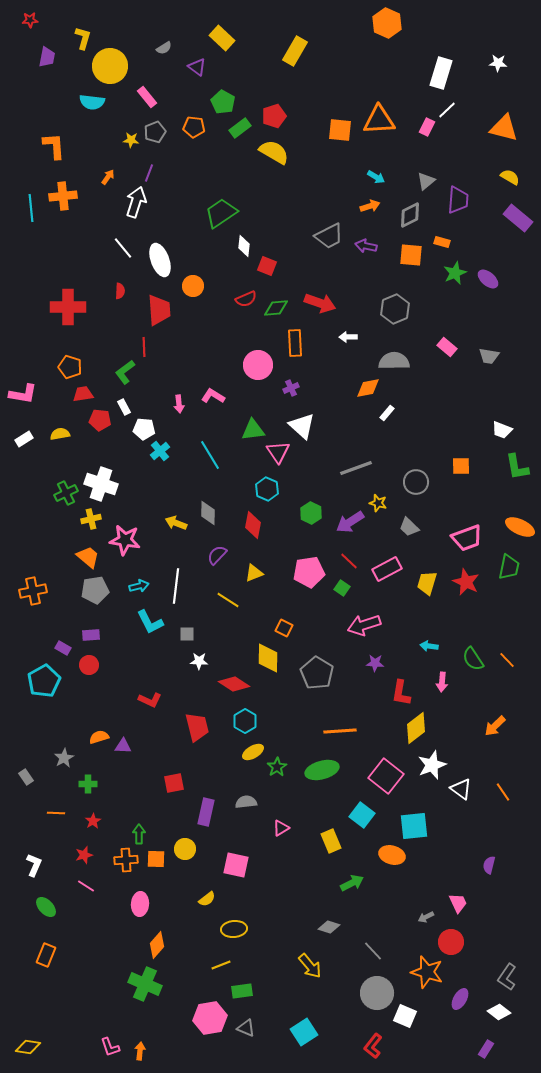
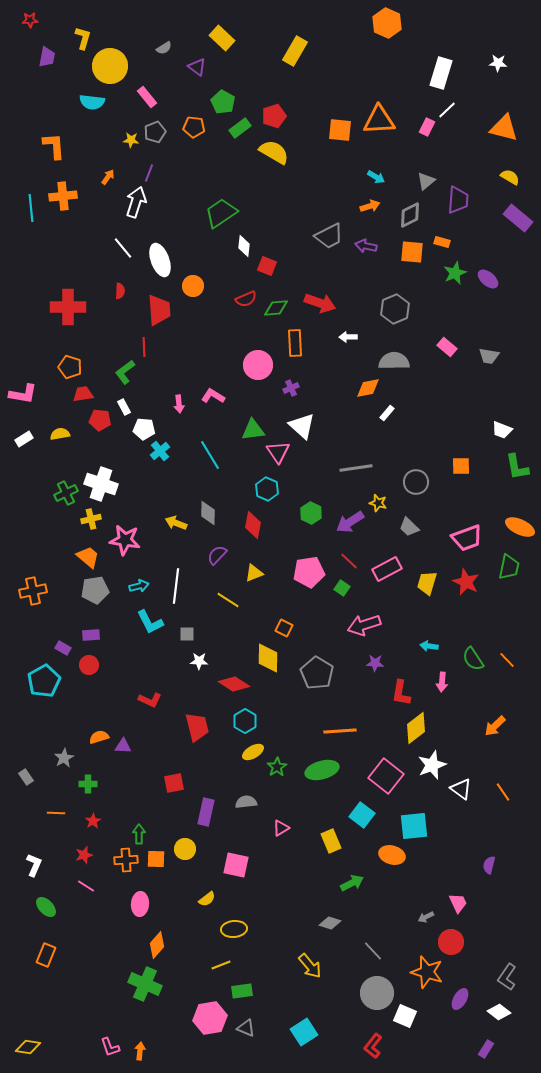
orange square at (411, 255): moved 1 px right, 3 px up
gray line at (356, 468): rotated 12 degrees clockwise
gray diamond at (329, 927): moved 1 px right, 4 px up
